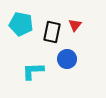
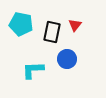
cyan L-shape: moved 1 px up
